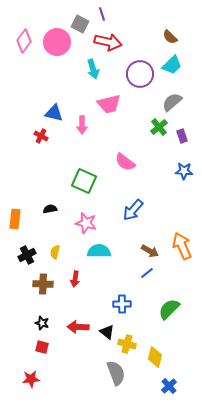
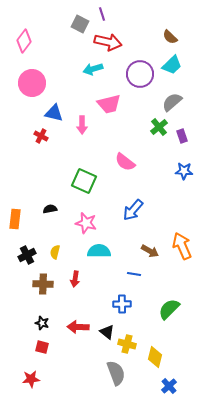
pink circle at (57, 42): moved 25 px left, 41 px down
cyan arrow at (93, 69): rotated 90 degrees clockwise
blue line at (147, 273): moved 13 px left, 1 px down; rotated 48 degrees clockwise
